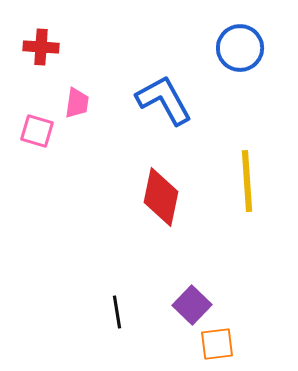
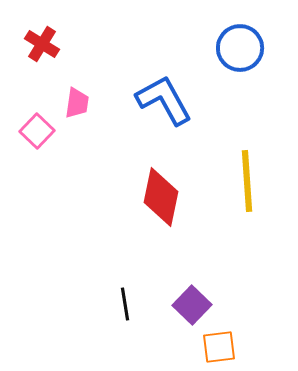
red cross: moved 1 px right, 3 px up; rotated 28 degrees clockwise
pink square: rotated 28 degrees clockwise
black line: moved 8 px right, 8 px up
orange square: moved 2 px right, 3 px down
